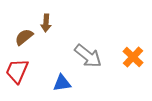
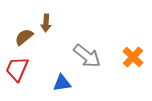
gray arrow: moved 1 px left
red trapezoid: moved 2 px up
